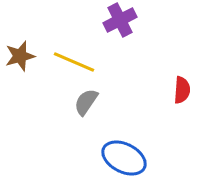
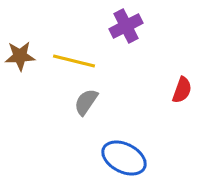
purple cross: moved 6 px right, 6 px down
brown star: rotated 12 degrees clockwise
yellow line: moved 1 px up; rotated 9 degrees counterclockwise
red semicircle: rotated 16 degrees clockwise
